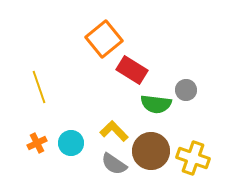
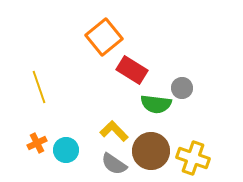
orange square: moved 2 px up
gray circle: moved 4 px left, 2 px up
cyan circle: moved 5 px left, 7 px down
